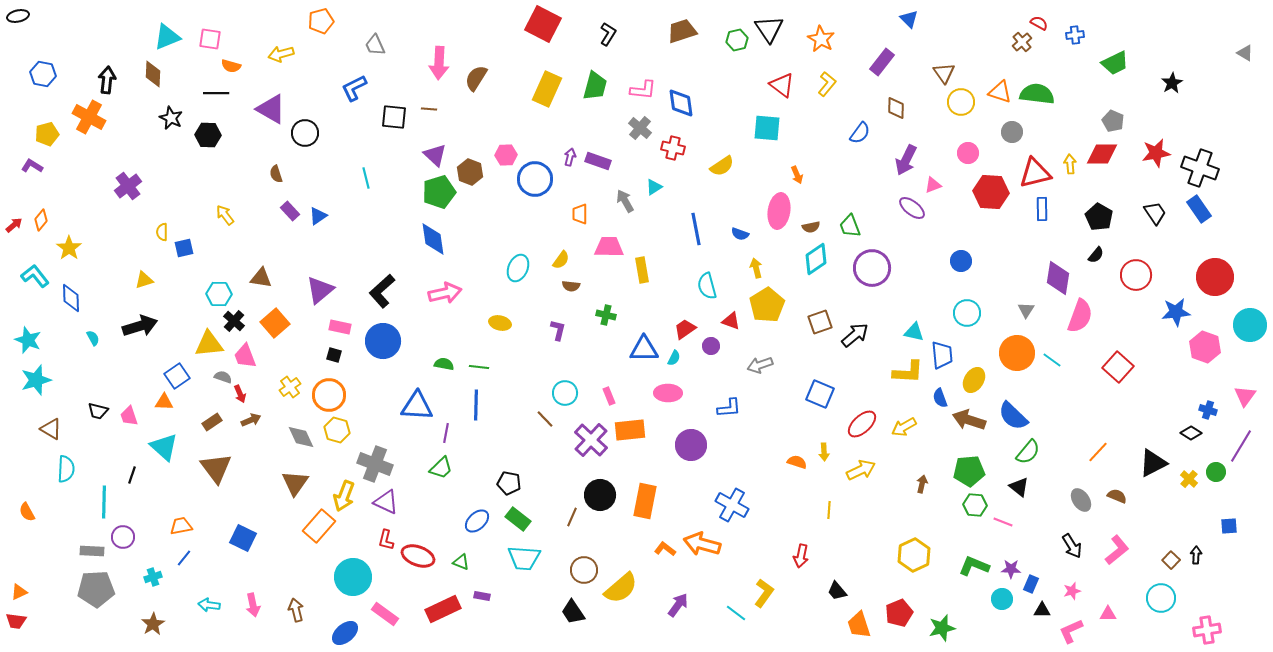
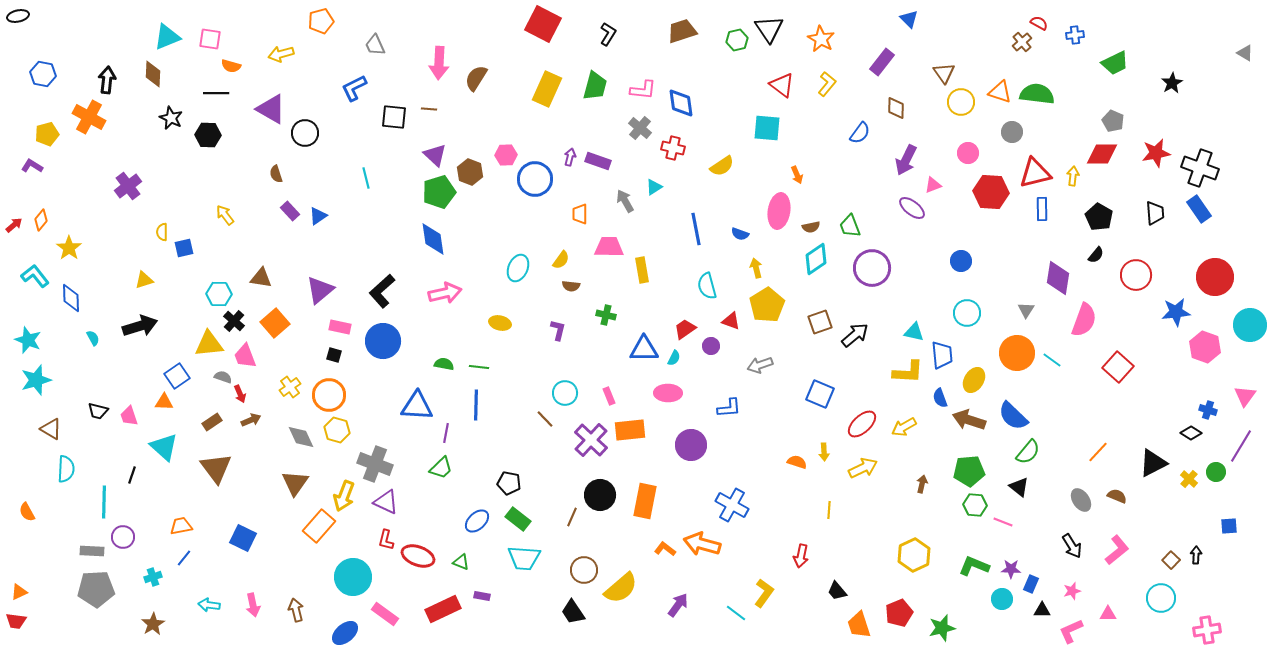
yellow arrow at (1070, 164): moved 3 px right, 12 px down; rotated 12 degrees clockwise
black trapezoid at (1155, 213): rotated 30 degrees clockwise
pink semicircle at (1080, 316): moved 4 px right, 4 px down
yellow arrow at (861, 470): moved 2 px right, 2 px up
